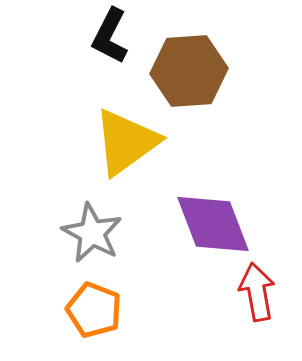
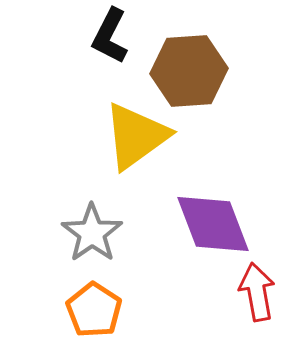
yellow triangle: moved 10 px right, 6 px up
gray star: rotated 8 degrees clockwise
orange pentagon: rotated 12 degrees clockwise
